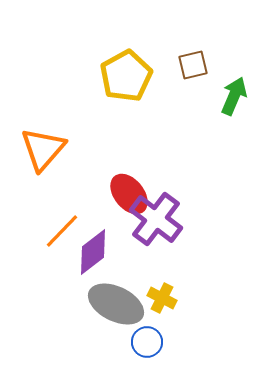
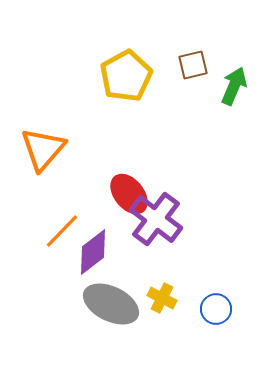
green arrow: moved 10 px up
gray ellipse: moved 5 px left
blue circle: moved 69 px right, 33 px up
